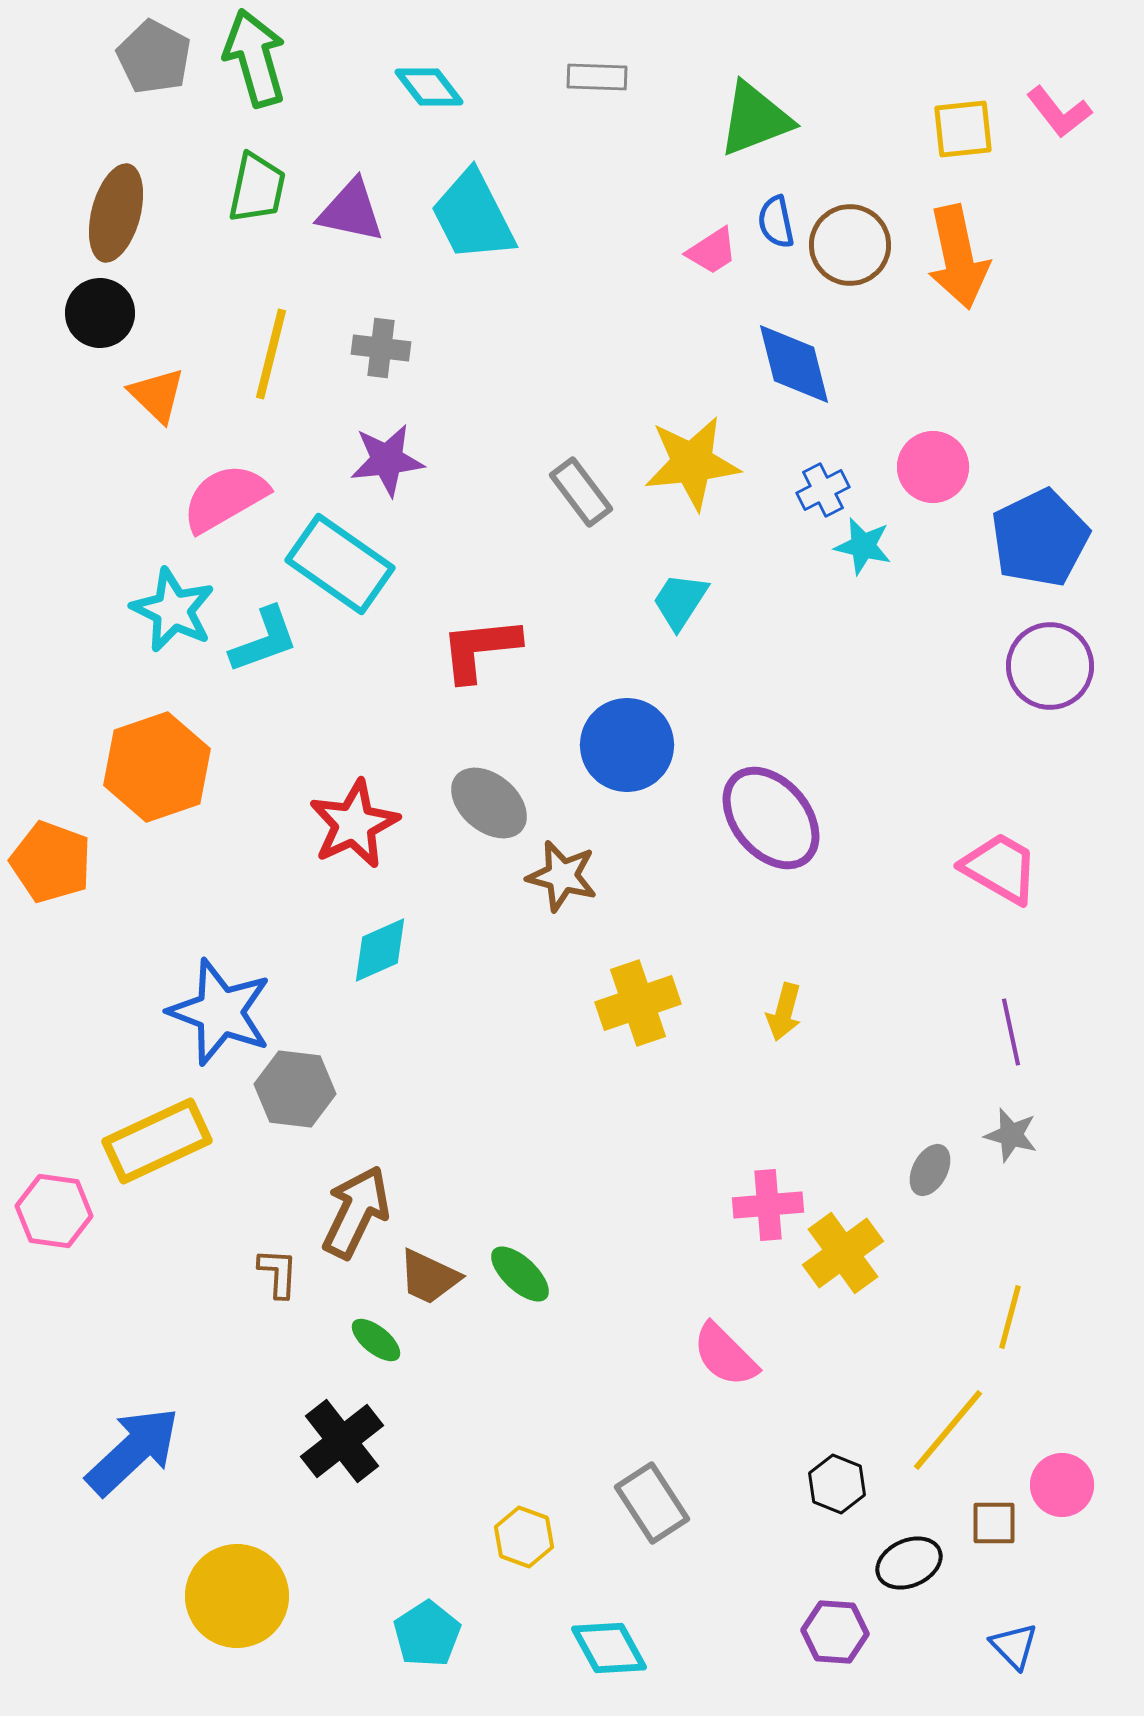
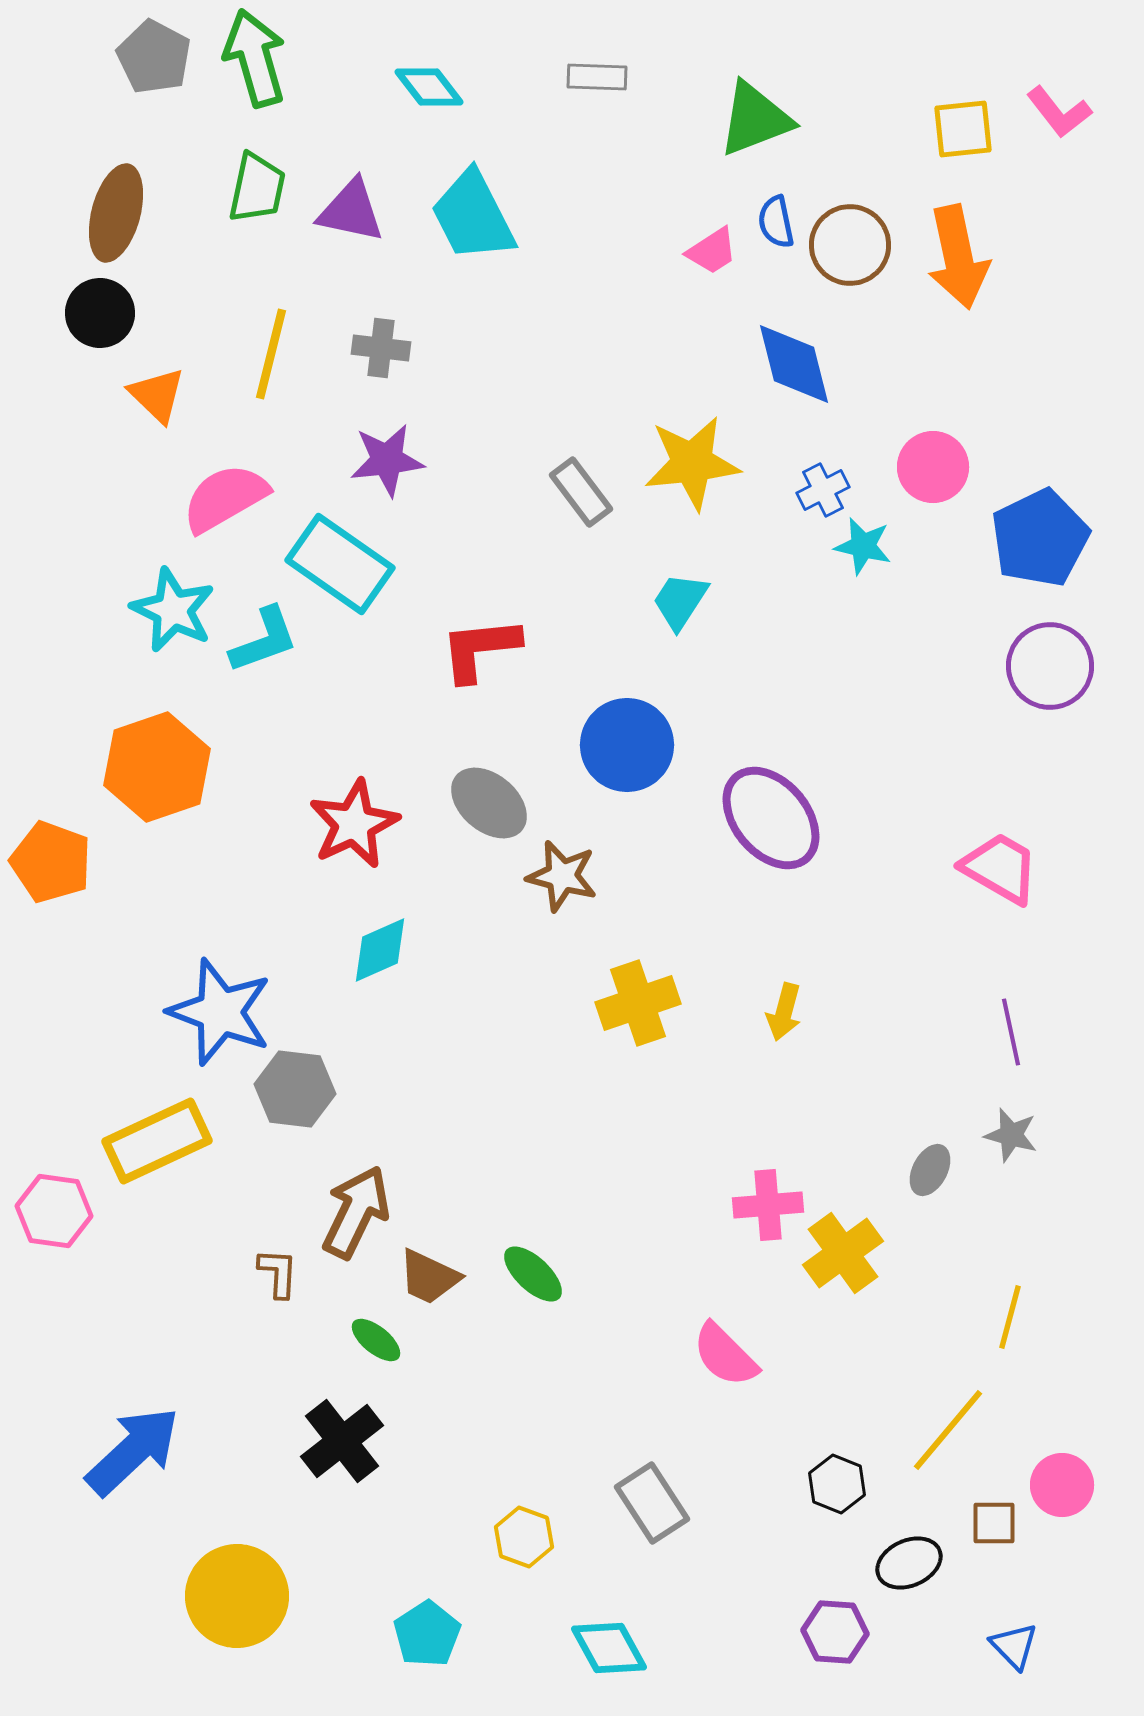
green ellipse at (520, 1274): moved 13 px right
